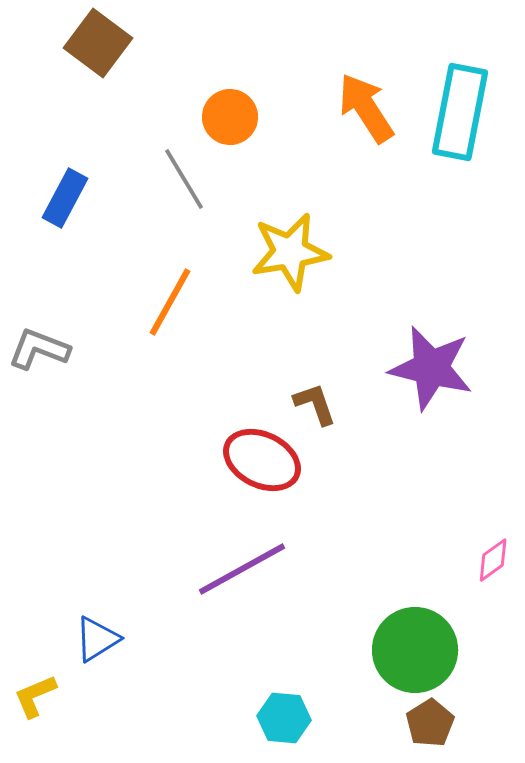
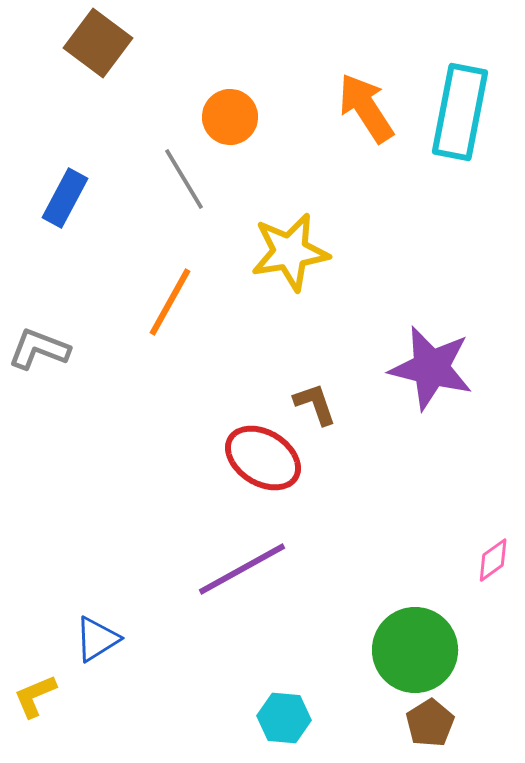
red ellipse: moved 1 px right, 2 px up; rotated 6 degrees clockwise
